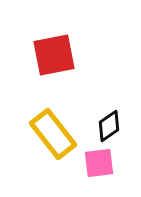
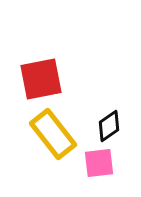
red square: moved 13 px left, 24 px down
